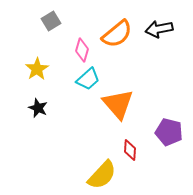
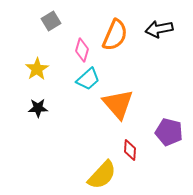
orange semicircle: moved 2 px left, 1 px down; rotated 28 degrees counterclockwise
black star: rotated 24 degrees counterclockwise
